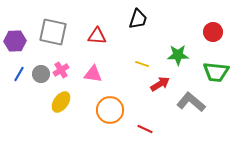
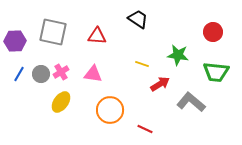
black trapezoid: rotated 75 degrees counterclockwise
green star: rotated 10 degrees clockwise
pink cross: moved 2 px down
